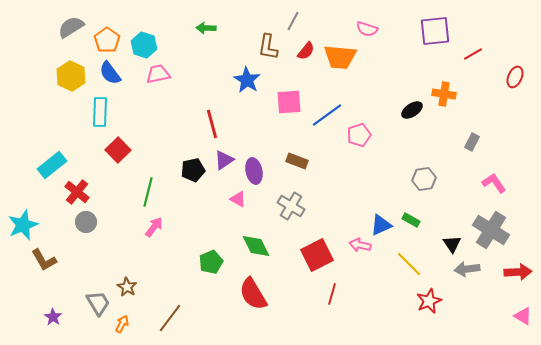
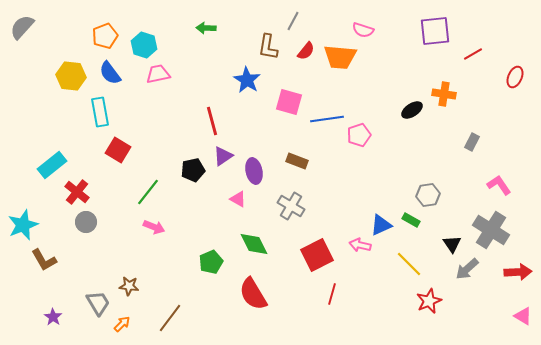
gray semicircle at (71, 27): moved 49 px left; rotated 16 degrees counterclockwise
pink semicircle at (367, 29): moved 4 px left, 1 px down
orange pentagon at (107, 40): moved 2 px left, 4 px up; rotated 15 degrees clockwise
yellow hexagon at (71, 76): rotated 20 degrees counterclockwise
pink square at (289, 102): rotated 20 degrees clockwise
cyan rectangle at (100, 112): rotated 12 degrees counterclockwise
blue line at (327, 115): moved 4 px down; rotated 28 degrees clockwise
red line at (212, 124): moved 3 px up
red square at (118, 150): rotated 15 degrees counterclockwise
purple triangle at (224, 160): moved 1 px left, 4 px up
gray hexagon at (424, 179): moved 4 px right, 16 px down
pink L-shape at (494, 183): moved 5 px right, 2 px down
green line at (148, 192): rotated 24 degrees clockwise
pink arrow at (154, 227): rotated 75 degrees clockwise
green diamond at (256, 246): moved 2 px left, 2 px up
gray arrow at (467, 269): rotated 35 degrees counterclockwise
brown star at (127, 287): moved 2 px right, 1 px up; rotated 24 degrees counterclockwise
orange arrow at (122, 324): rotated 18 degrees clockwise
